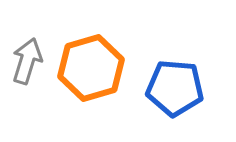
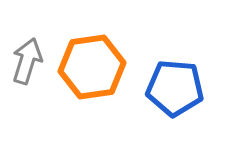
orange hexagon: moved 1 px right, 1 px up; rotated 8 degrees clockwise
